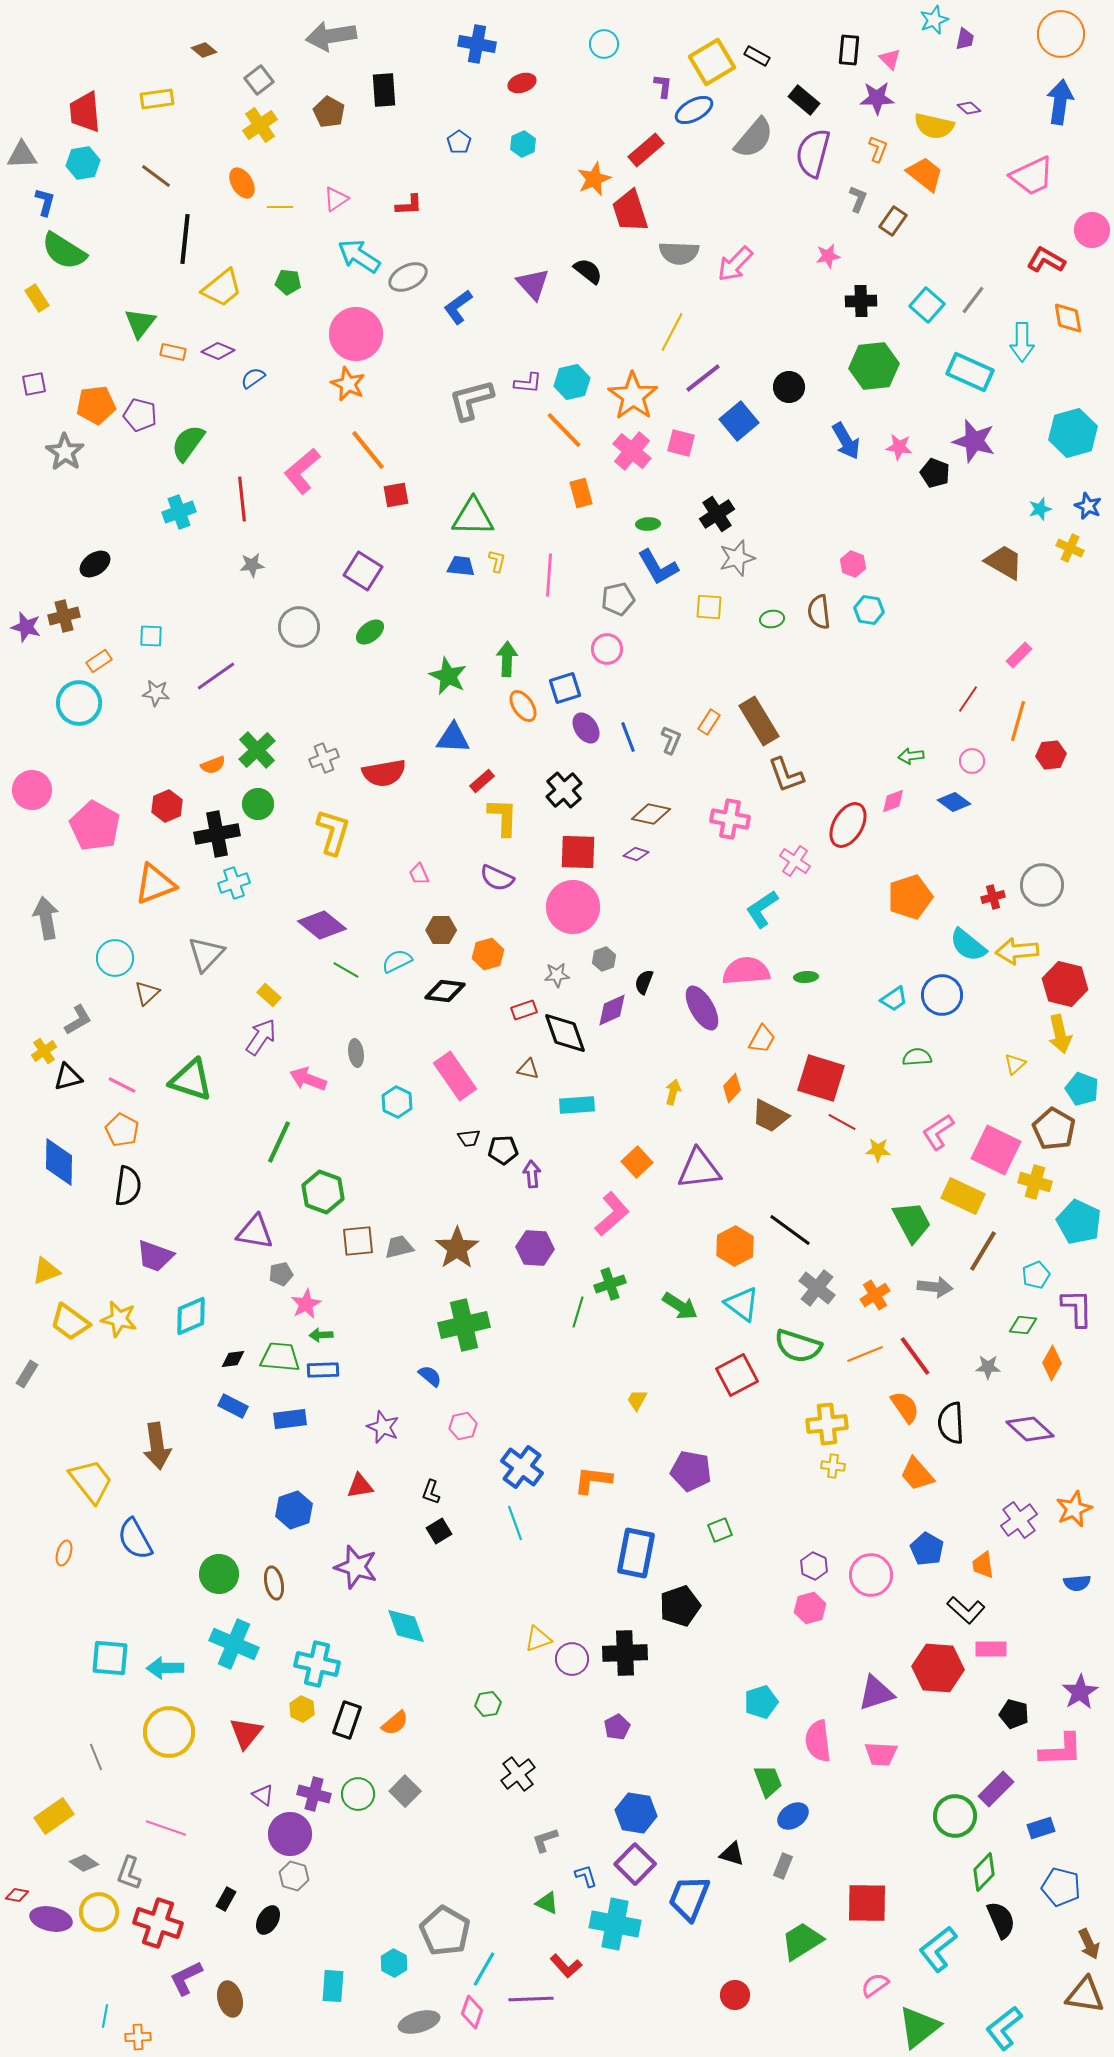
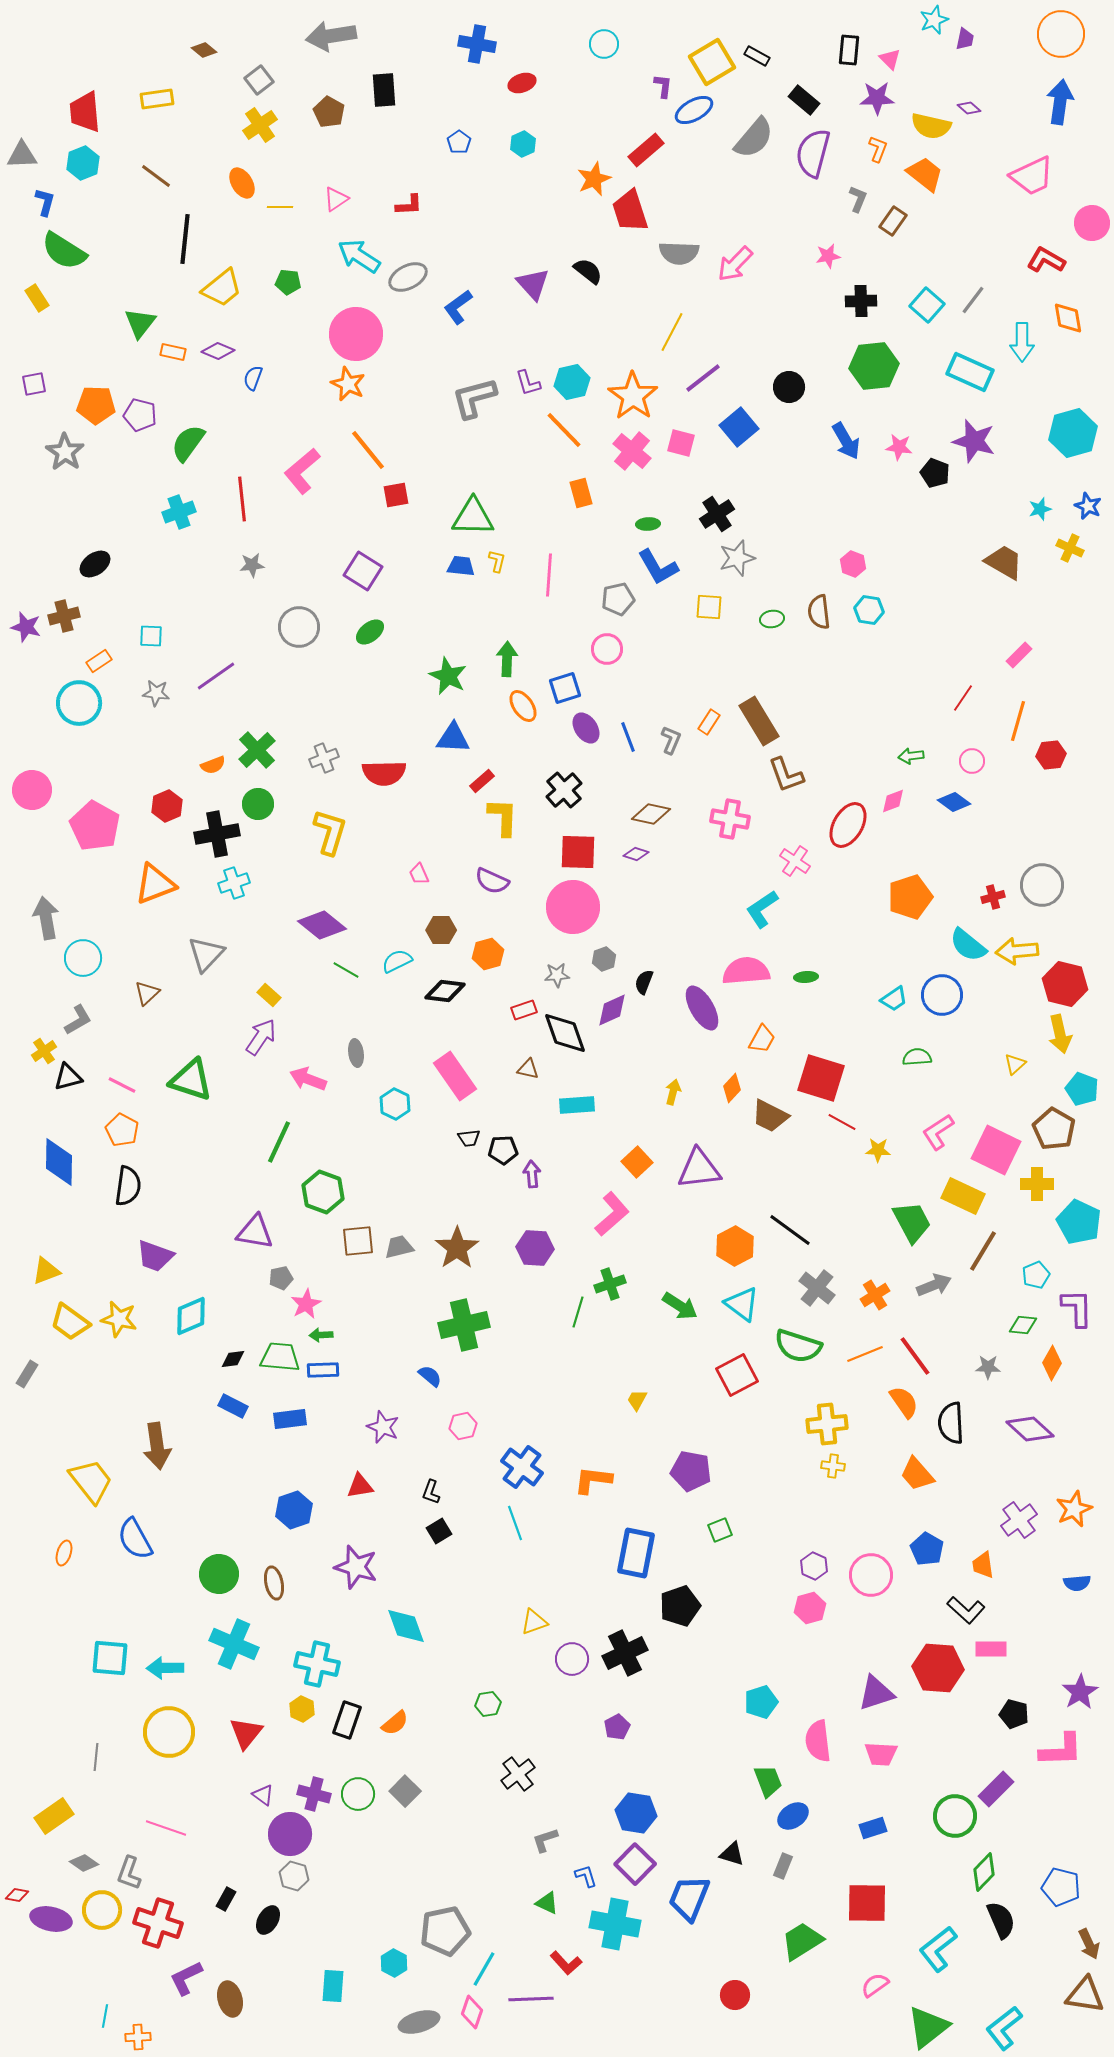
yellow semicircle at (934, 126): moved 3 px left
cyan hexagon at (83, 163): rotated 12 degrees counterclockwise
pink circle at (1092, 230): moved 7 px up
blue semicircle at (253, 378): rotated 35 degrees counterclockwise
purple L-shape at (528, 383): rotated 68 degrees clockwise
gray L-shape at (471, 400): moved 3 px right, 2 px up
orange pentagon at (96, 405): rotated 9 degrees clockwise
blue square at (739, 421): moved 6 px down
red line at (968, 699): moved 5 px left, 1 px up
red semicircle at (384, 773): rotated 9 degrees clockwise
yellow L-shape at (333, 832): moved 3 px left
purple semicircle at (497, 878): moved 5 px left, 3 px down
cyan circle at (115, 958): moved 32 px left
cyan hexagon at (397, 1102): moved 2 px left, 2 px down
yellow cross at (1035, 1182): moved 2 px right, 2 px down; rotated 16 degrees counterclockwise
gray pentagon at (281, 1274): moved 4 px down
gray arrow at (935, 1287): moved 1 px left, 2 px up; rotated 28 degrees counterclockwise
orange semicircle at (905, 1407): moved 1 px left, 5 px up
yellow triangle at (538, 1639): moved 4 px left, 17 px up
black cross at (625, 1653): rotated 24 degrees counterclockwise
gray line at (96, 1757): rotated 28 degrees clockwise
blue rectangle at (1041, 1828): moved 168 px left
yellow circle at (99, 1912): moved 3 px right, 2 px up
gray pentagon at (445, 1931): rotated 30 degrees clockwise
red L-shape at (566, 1966): moved 3 px up
green triangle at (919, 2027): moved 9 px right
